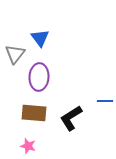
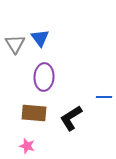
gray triangle: moved 10 px up; rotated 10 degrees counterclockwise
purple ellipse: moved 5 px right
blue line: moved 1 px left, 4 px up
pink star: moved 1 px left
